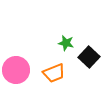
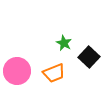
green star: moved 2 px left; rotated 14 degrees clockwise
pink circle: moved 1 px right, 1 px down
